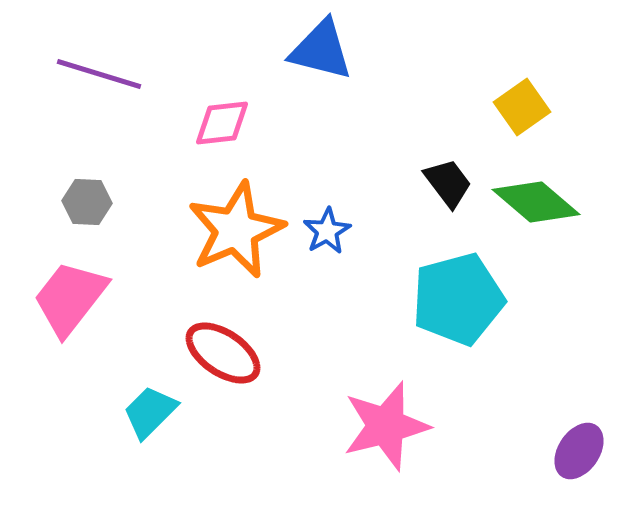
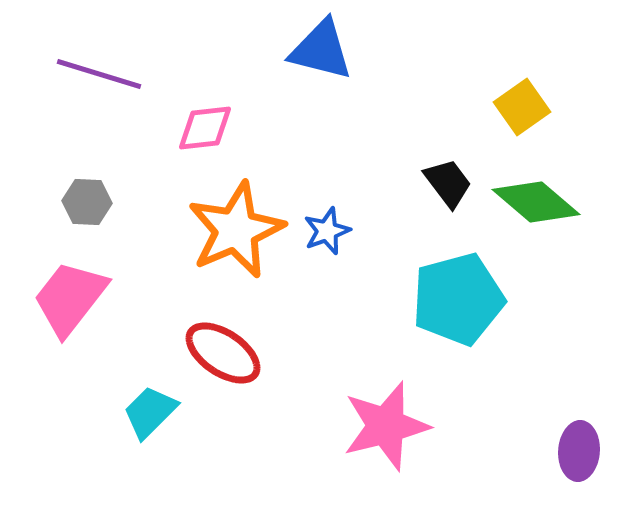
pink diamond: moved 17 px left, 5 px down
blue star: rotated 9 degrees clockwise
purple ellipse: rotated 30 degrees counterclockwise
